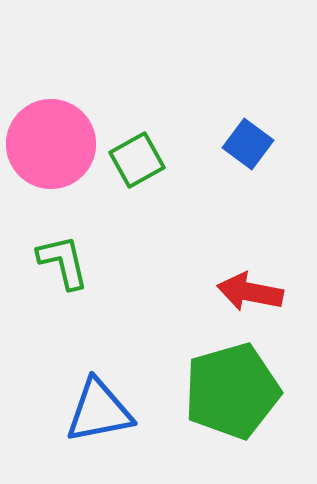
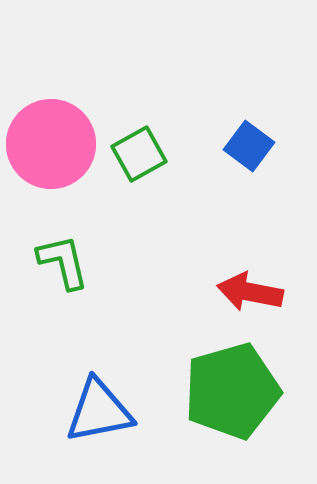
blue square: moved 1 px right, 2 px down
green square: moved 2 px right, 6 px up
